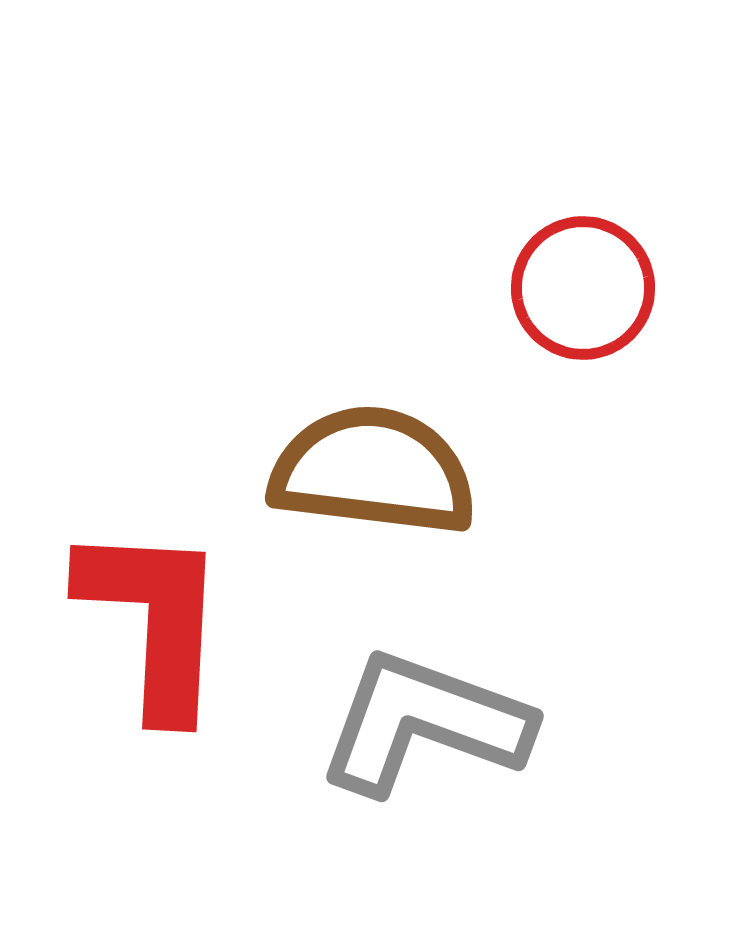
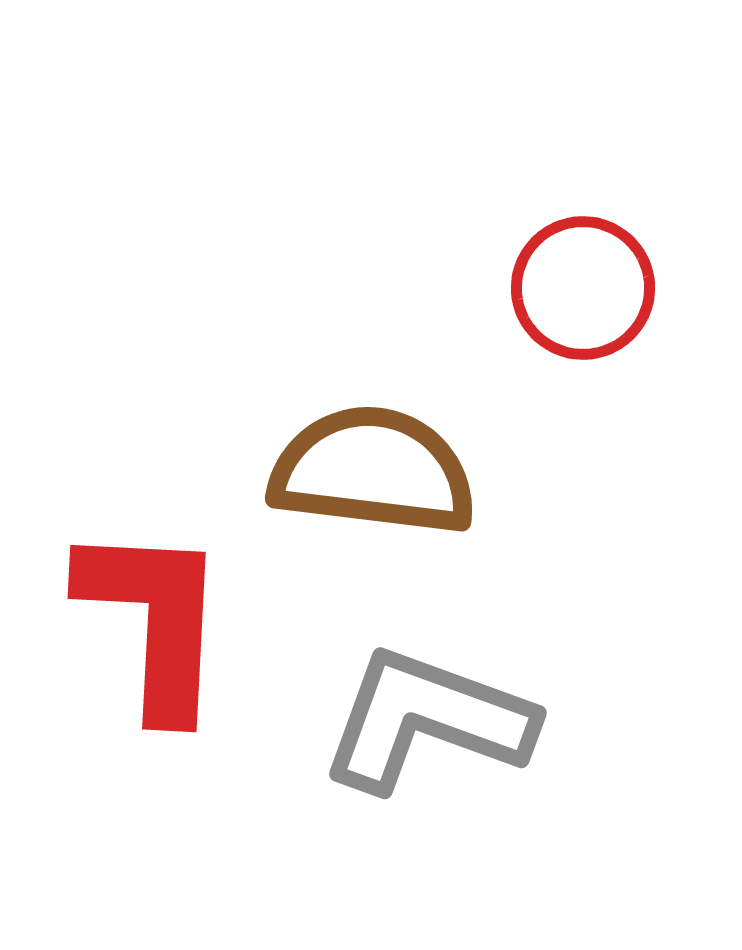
gray L-shape: moved 3 px right, 3 px up
